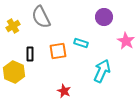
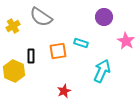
gray semicircle: rotated 30 degrees counterclockwise
black rectangle: moved 1 px right, 2 px down
yellow hexagon: moved 1 px up
red star: rotated 24 degrees clockwise
